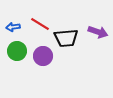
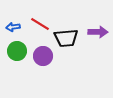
purple arrow: rotated 18 degrees counterclockwise
